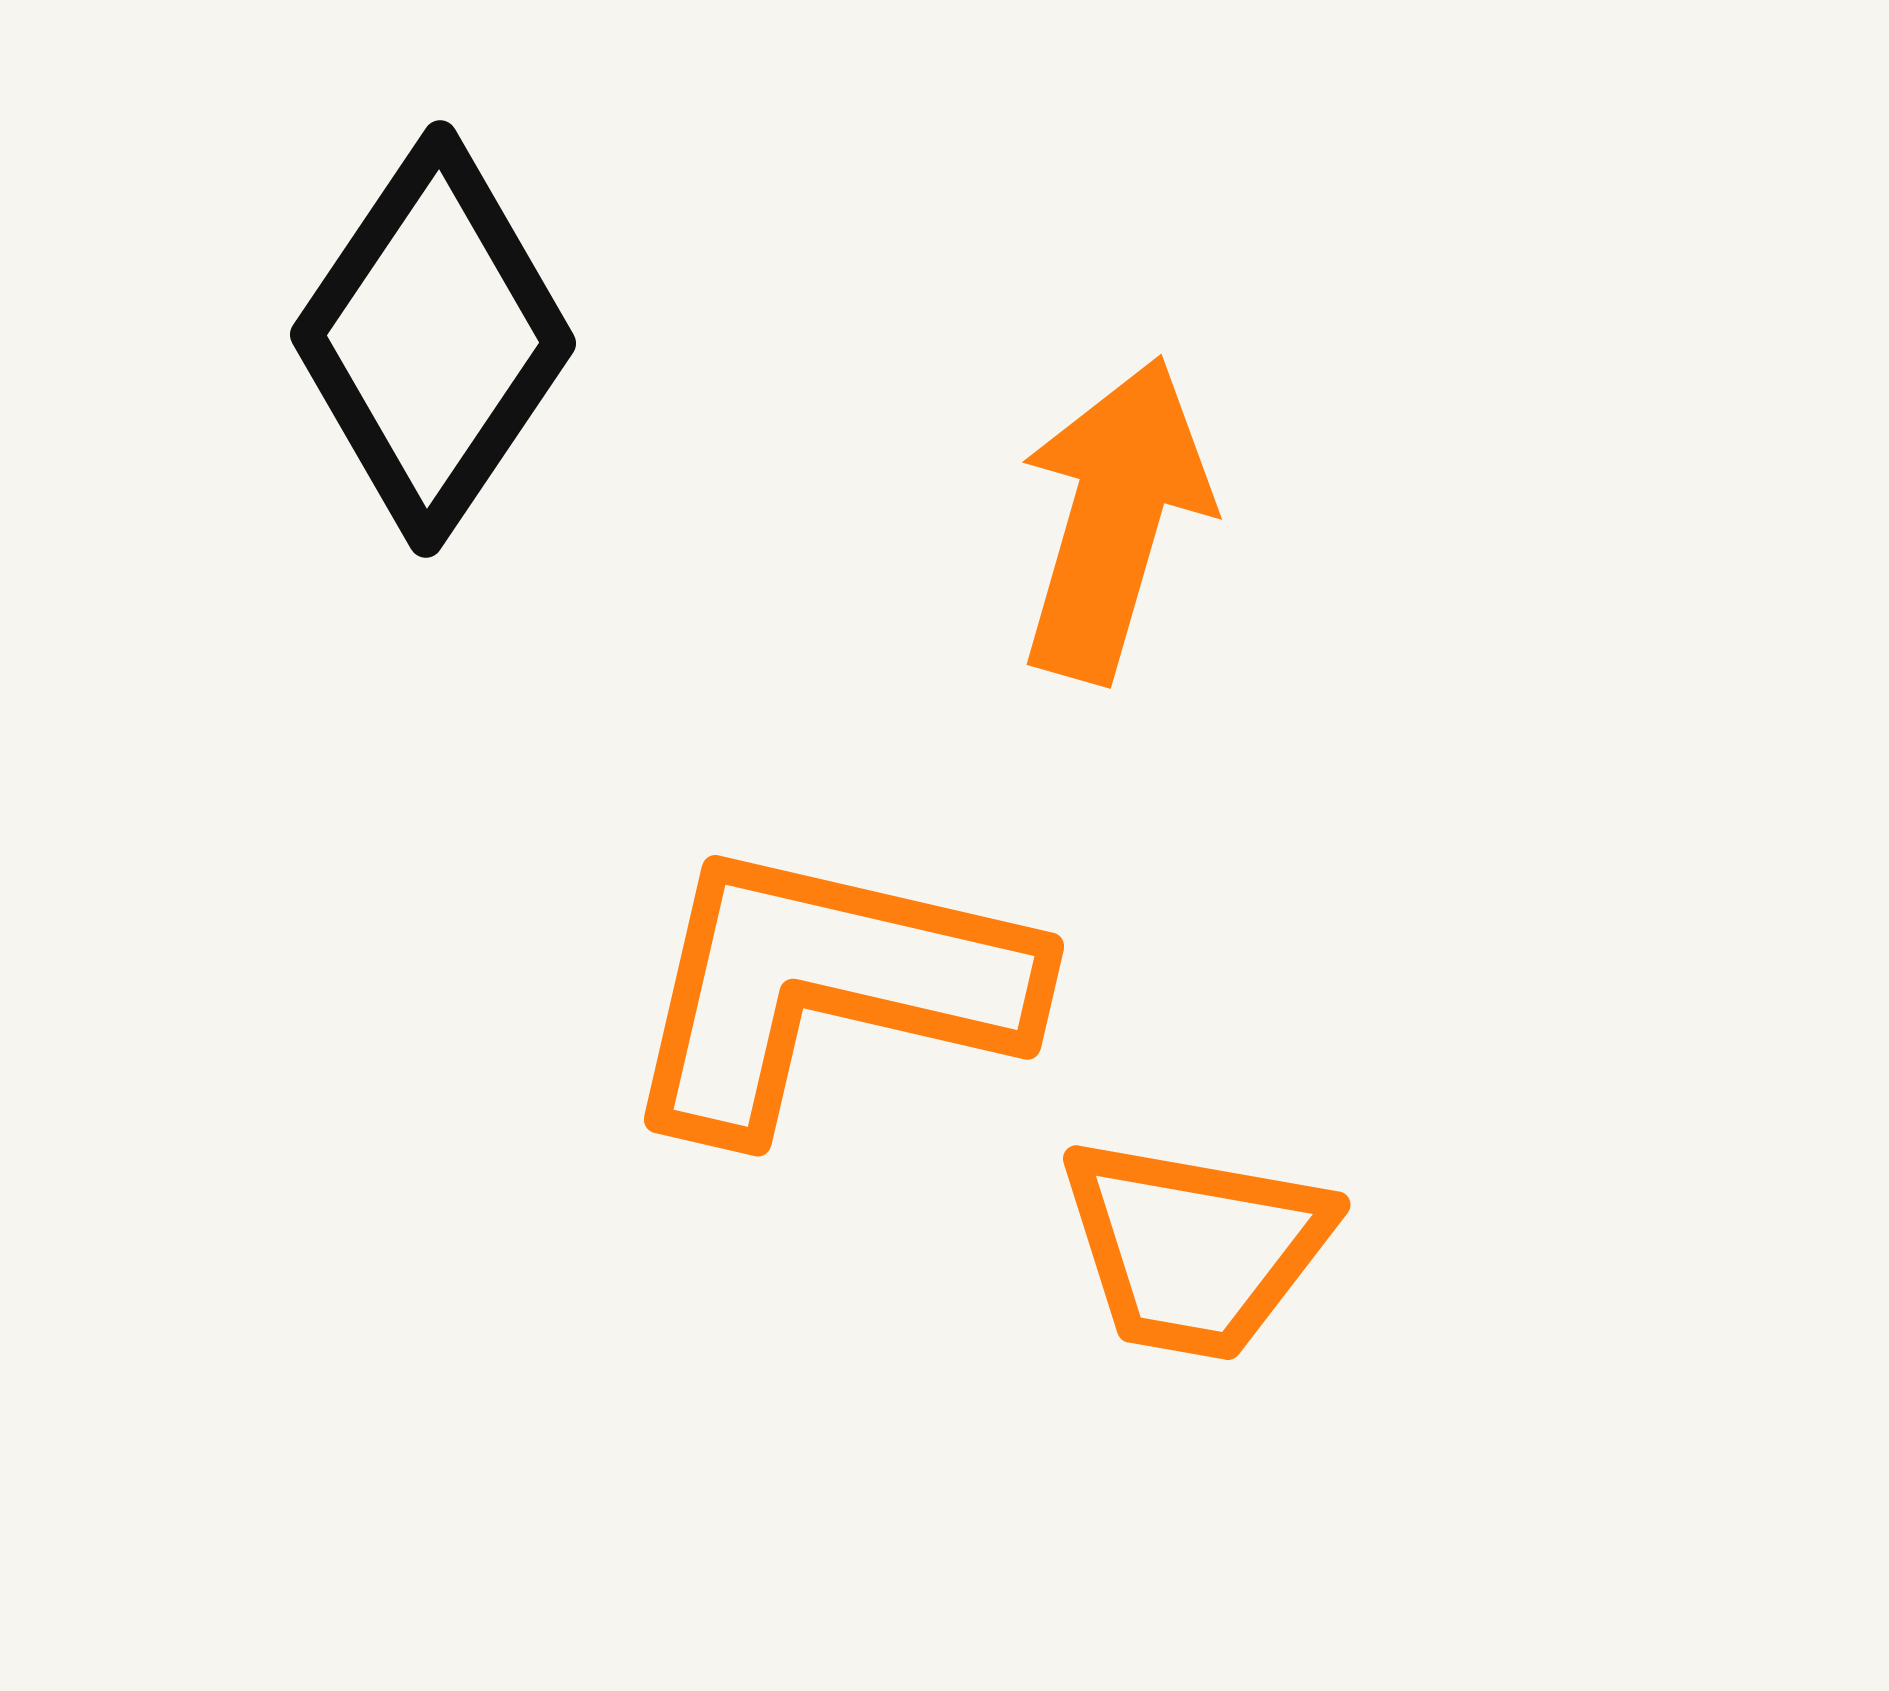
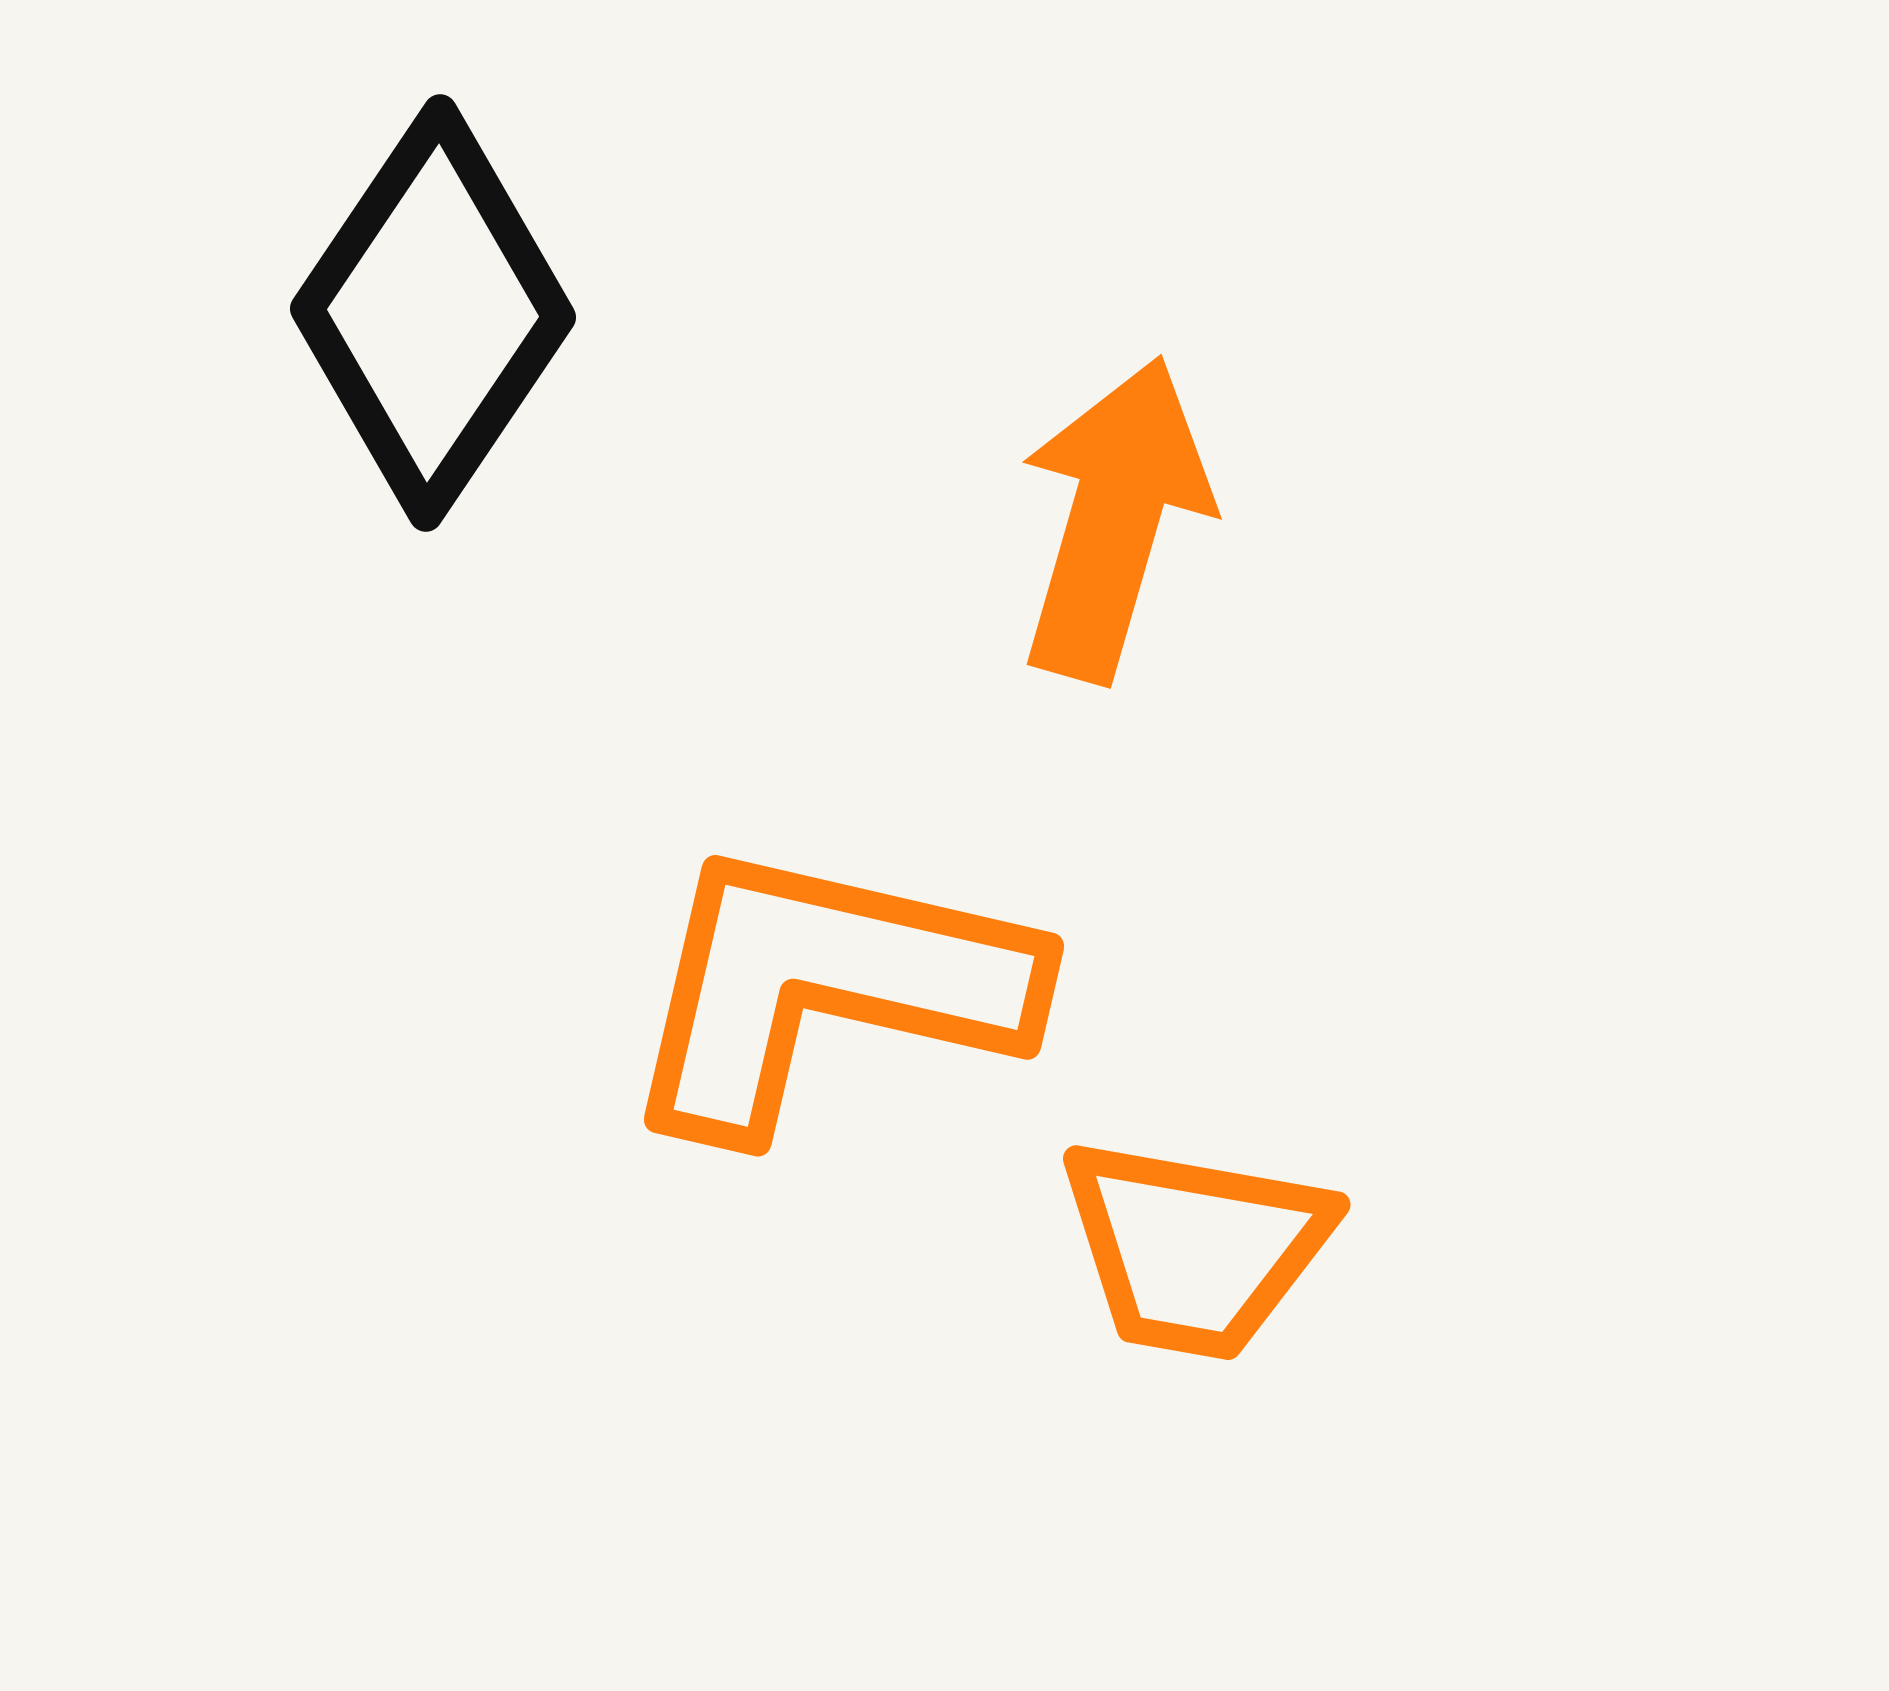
black diamond: moved 26 px up
